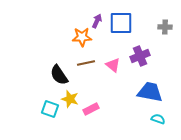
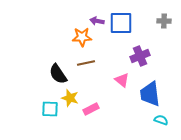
purple arrow: rotated 104 degrees counterclockwise
gray cross: moved 1 px left, 6 px up
pink triangle: moved 9 px right, 15 px down
black semicircle: moved 1 px left, 1 px up
blue trapezoid: moved 2 px down; rotated 108 degrees counterclockwise
yellow star: moved 1 px up
cyan square: rotated 18 degrees counterclockwise
cyan semicircle: moved 3 px right, 1 px down
